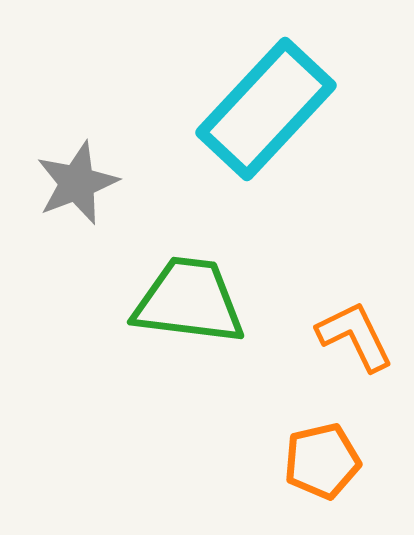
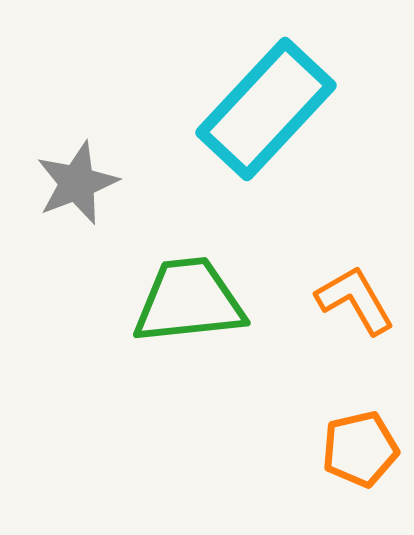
green trapezoid: rotated 13 degrees counterclockwise
orange L-shape: moved 36 px up; rotated 4 degrees counterclockwise
orange pentagon: moved 38 px right, 12 px up
